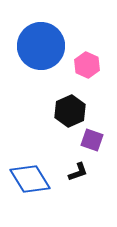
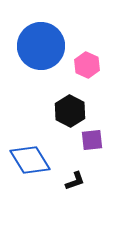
black hexagon: rotated 8 degrees counterclockwise
purple square: rotated 25 degrees counterclockwise
black L-shape: moved 3 px left, 9 px down
blue diamond: moved 19 px up
